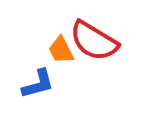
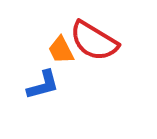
blue L-shape: moved 5 px right, 1 px down
